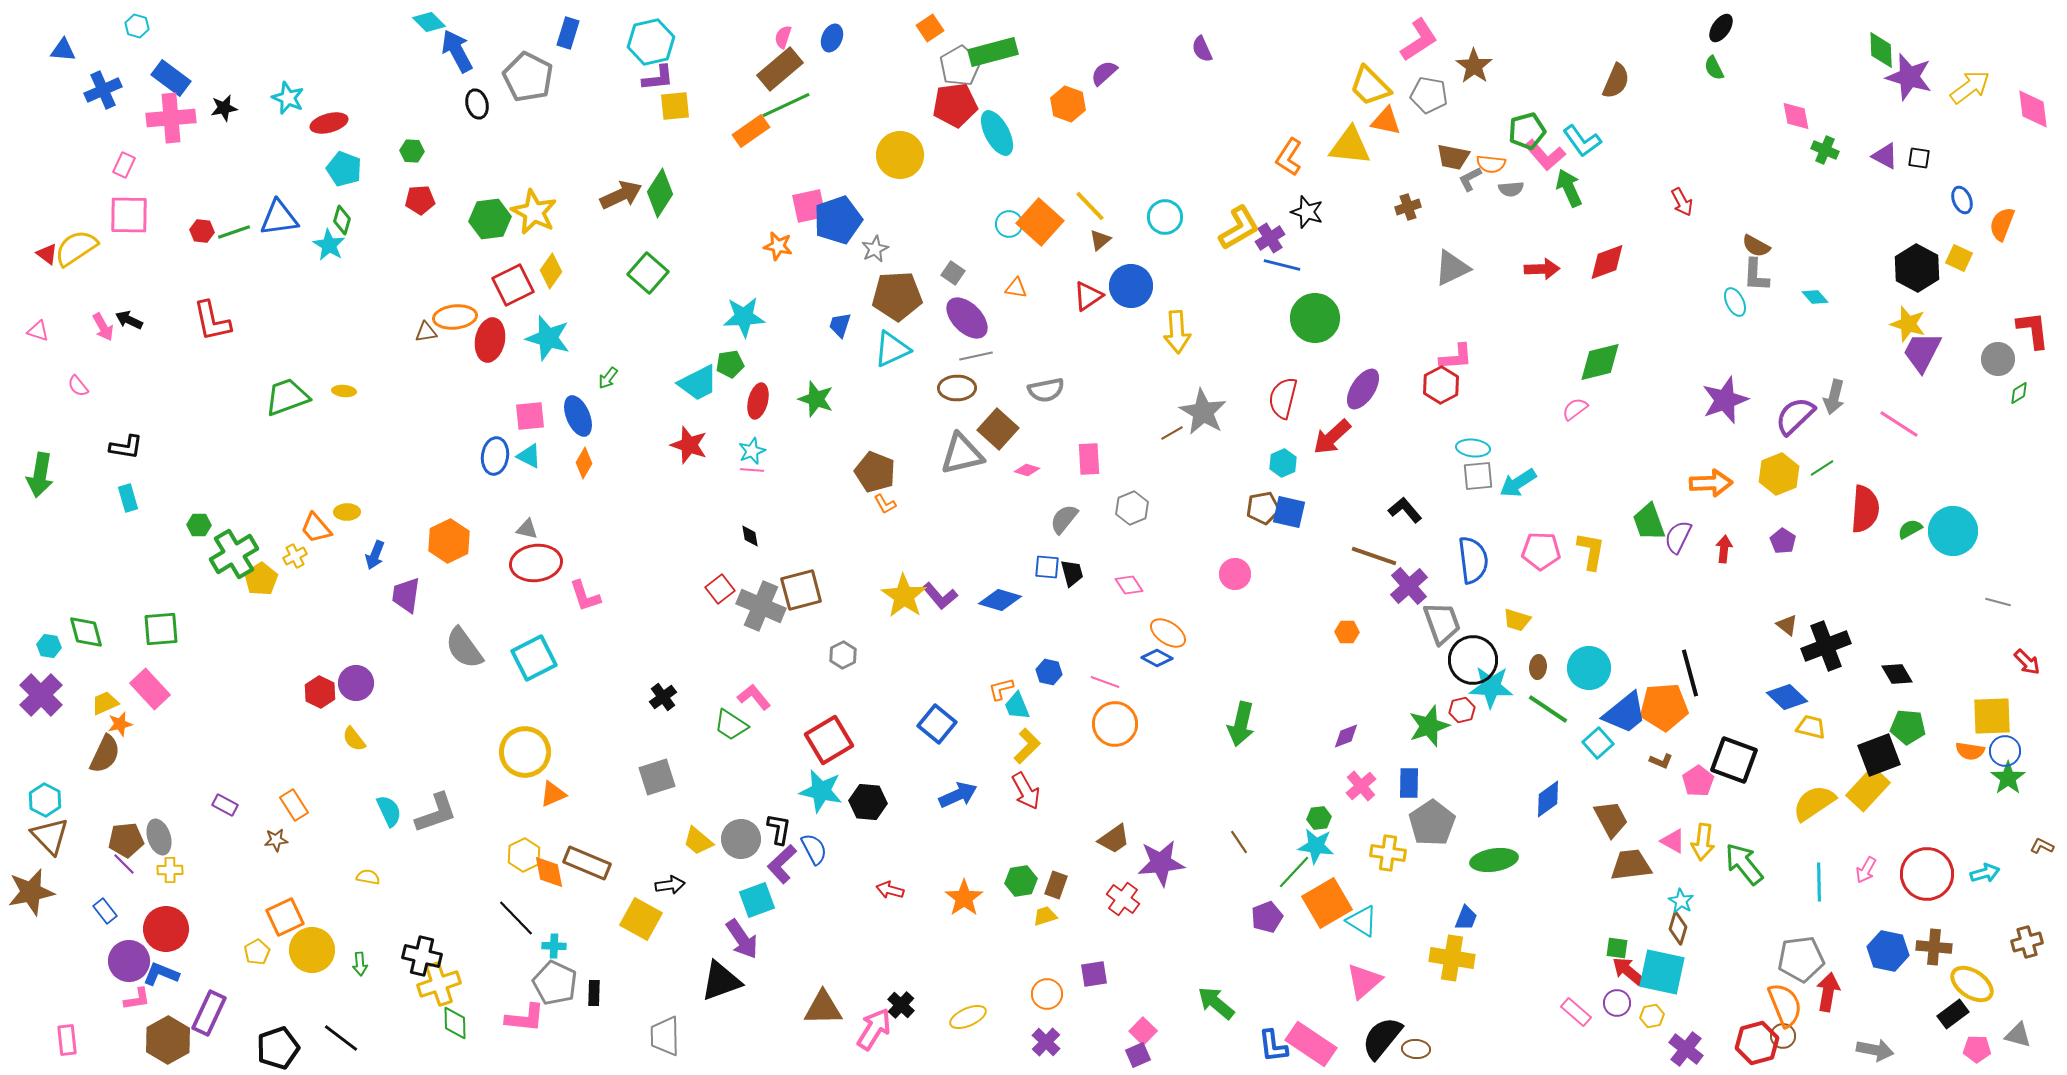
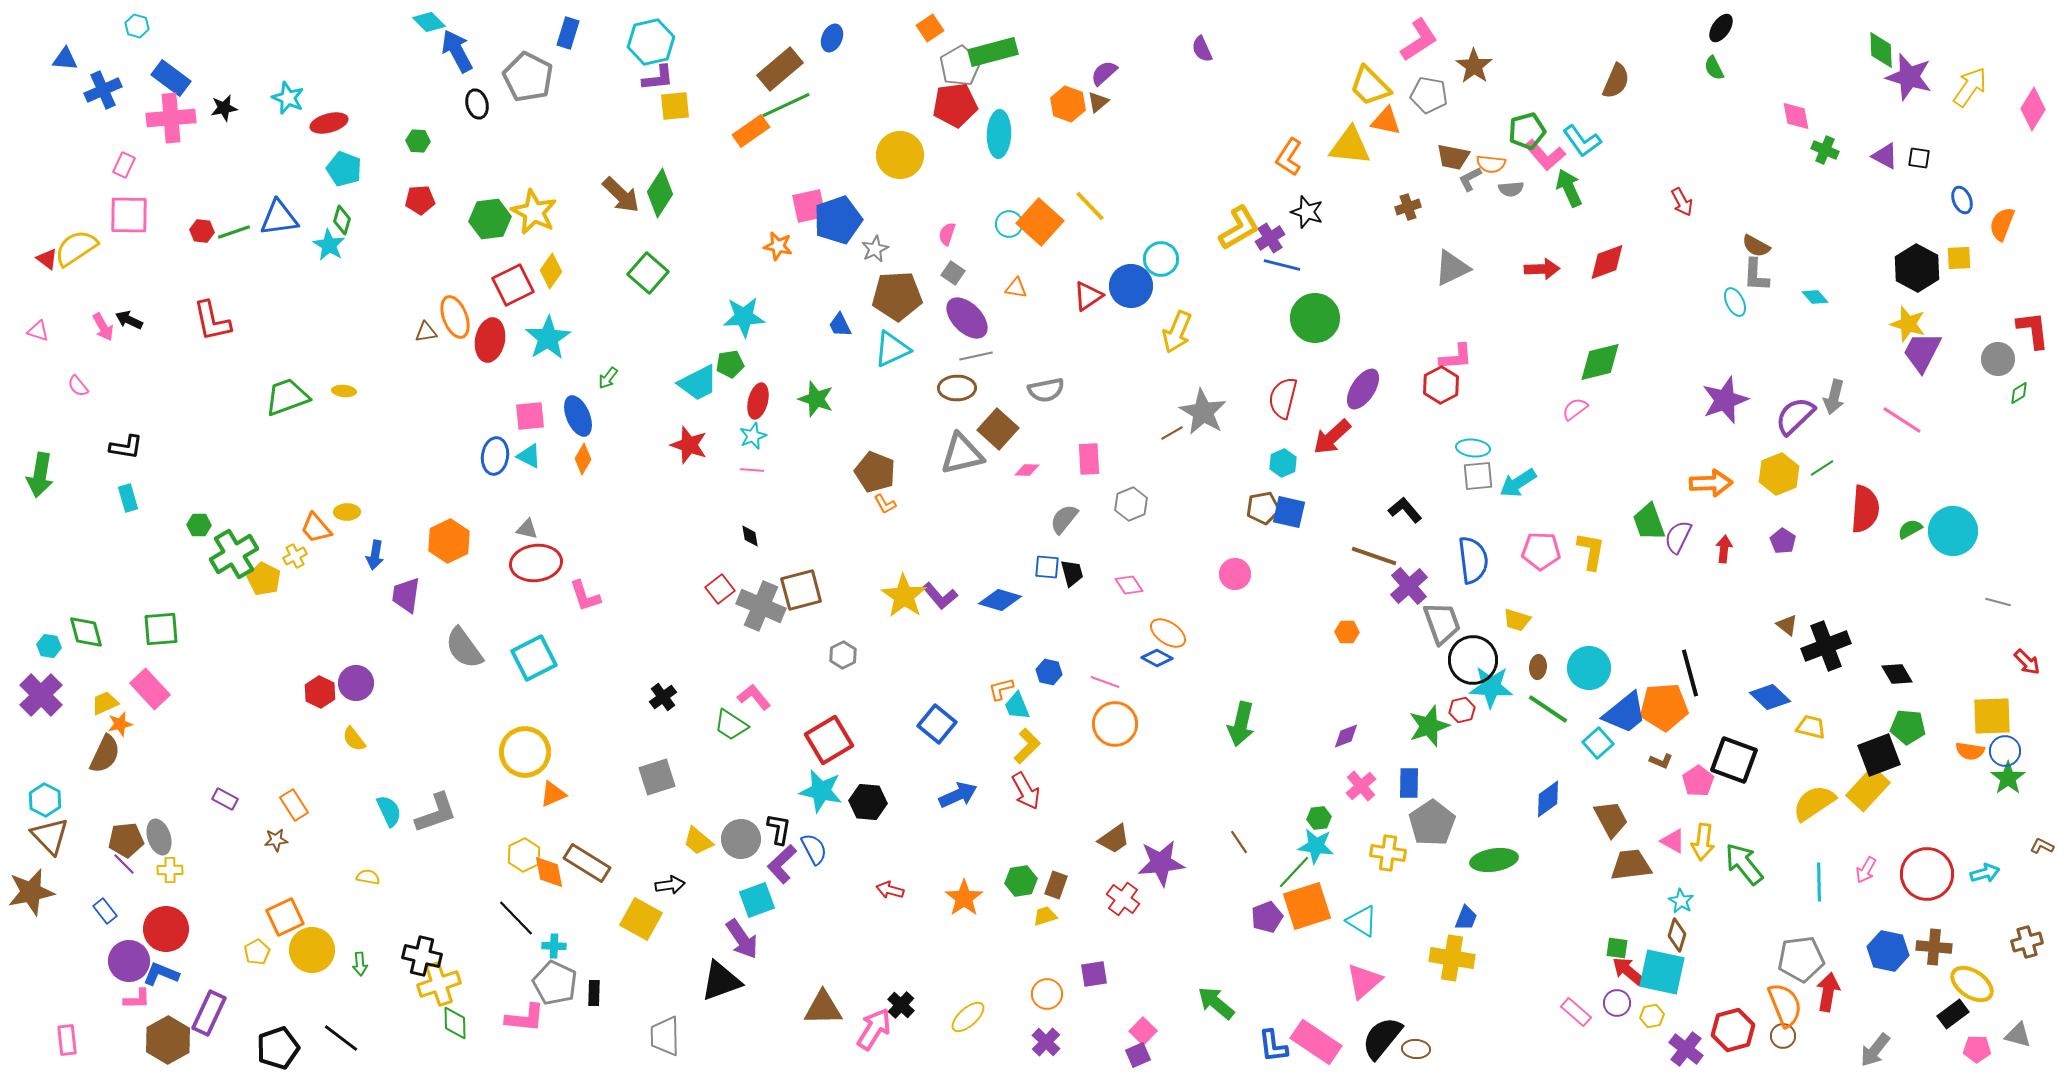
pink semicircle at (783, 37): moved 164 px right, 197 px down
blue triangle at (63, 50): moved 2 px right, 9 px down
yellow arrow at (1970, 87): rotated 18 degrees counterclockwise
pink diamond at (2033, 109): rotated 39 degrees clockwise
cyan ellipse at (997, 133): moved 2 px right, 1 px down; rotated 30 degrees clockwise
green hexagon at (412, 151): moved 6 px right, 10 px up
brown arrow at (621, 195): rotated 69 degrees clockwise
cyan circle at (1165, 217): moved 4 px left, 42 px down
brown triangle at (1100, 240): moved 2 px left, 138 px up
red triangle at (47, 254): moved 5 px down
yellow square at (1959, 258): rotated 28 degrees counterclockwise
orange ellipse at (455, 317): rotated 75 degrees clockwise
blue trapezoid at (840, 325): rotated 44 degrees counterclockwise
yellow arrow at (1177, 332): rotated 27 degrees clockwise
cyan star at (548, 338): rotated 24 degrees clockwise
pink line at (1899, 424): moved 3 px right, 4 px up
cyan star at (752, 451): moved 1 px right, 15 px up
orange diamond at (584, 463): moved 1 px left, 4 px up
pink diamond at (1027, 470): rotated 15 degrees counterclockwise
gray hexagon at (1132, 508): moved 1 px left, 4 px up
blue arrow at (375, 555): rotated 12 degrees counterclockwise
yellow pentagon at (261, 579): moved 3 px right; rotated 12 degrees counterclockwise
blue diamond at (1787, 697): moved 17 px left
purple rectangle at (225, 805): moved 6 px up
brown rectangle at (587, 863): rotated 9 degrees clockwise
orange square at (1327, 903): moved 20 px left, 3 px down; rotated 12 degrees clockwise
brown diamond at (1678, 928): moved 1 px left, 7 px down
pink L-shape at (137, 999): rotated 8 degrees clockwise
yellow ellipse at (968, 1017): rotated 18 degrees counterclockwise
red hexagon at (1757, 1043): moved 24 px left, 13 px up
pink rectangle at (1311, 1044): moved 5 px right, 2 px up
gray arrow at (1875, 1050): rotated 117 degrees clockwise
